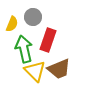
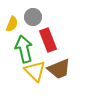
red rectangle: rotated 40 degrees counterclockwise
